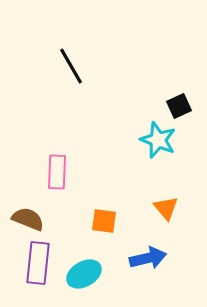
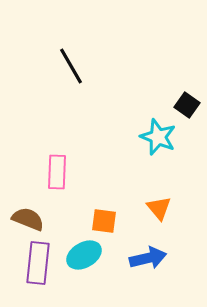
black square: moved 8 px right, 1 px up; rotated 30 degrees counterclockwise
cyan star: moved 3 px up
orange triangle: moved 7 px left
cyan ellipse: moved 19 px up
